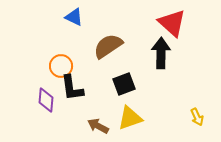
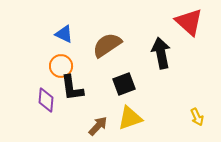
blue triangle: moved 10 px left, 17 px down
red triangle: moved 17 px right, 1 px up
brown semicircle: moved 1 px left, 1 px up
black arrow: rotated 12 degrees counterclockwise
brown arrow: rotated 105 degrees clockwise
